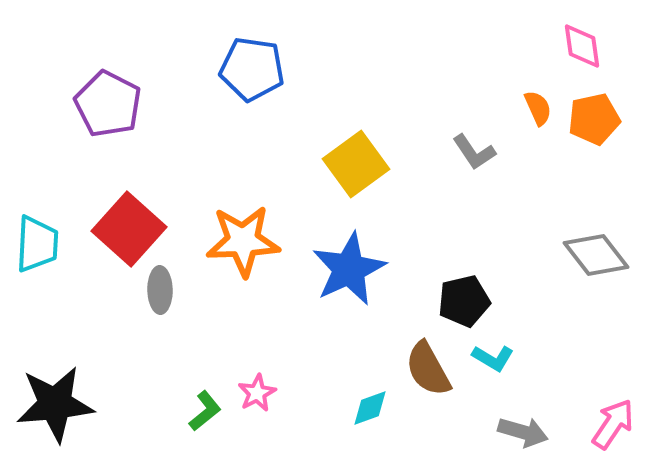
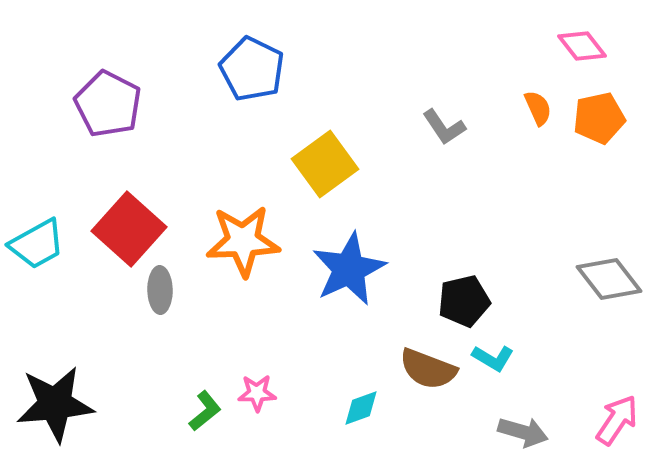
pink diamond: rotated 30 degrees counterclockwise
blue pentagon: rotated 18 degrees clockwise
orange pentagon: moved 5 px right, 1 px up
gray L-shape: moved 30 px left, 25 px up
yellow square: moved 31 px left
cyan trapezoid: rotated 58 degrees clockwise
gray diamond: moved 13 px right, 24 px down
brown semicircle: rotated 40 degrees counterclockwise
pink star: rotated 27 degrees clockwise
cyan diamond: moved 9 px left
pink arrow: moved 4 px right, 4 px up
